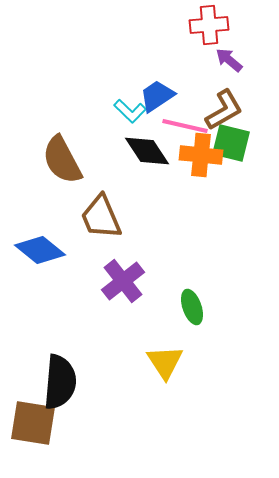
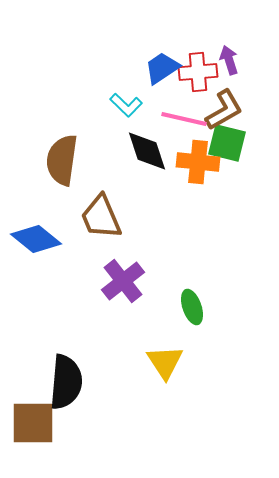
red cross: moved 11 px left, 47 px down
purple arrow: rotated 32 degrees clockwise
blue trapezoid: moved 5 px right, 28 px up
cyan L-shape: moved 4 px left, 6 px up
pink line: moved 1 px left, 7 px up
green square: moved 4 px left
black diamond: rotated 15 degrees clockwise
orange cross: moved 3 px left, 7 px down
brown semicircle: rotated 36 degrees clockwise
blue diamond: moved 4 px left, 11 px up
black semicircle: moved 6 px right
brown square: rotated 9 degrees counterclockwise
